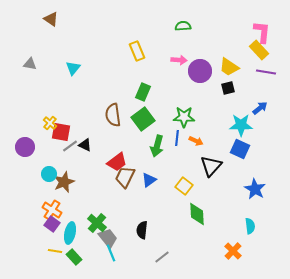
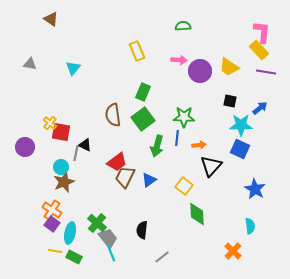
black square at (228, 88): moved 2 px right, 13 px down; rotated 24 degrees clockwise
orange arrow at (196, 141): moved 3 px right, 4 px down; rotated 32 degrees counterclockwise
gray line at (70, 146): moved 6 px right, 7 px down; rotated 42 degrees counterclockwise
cyan circle at (49, 174): moved 12 px right, 7 px up
green rectangle at (74, 257): rotated 21 degrees counterclockwise
